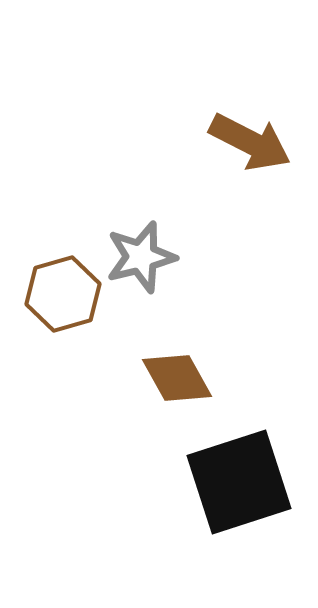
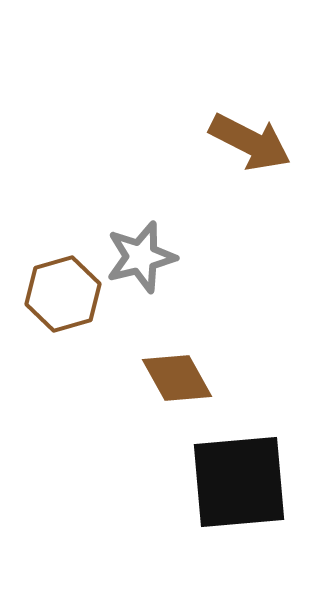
black square: rotated 13 degrees clockwise
